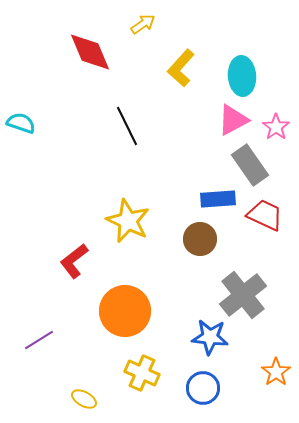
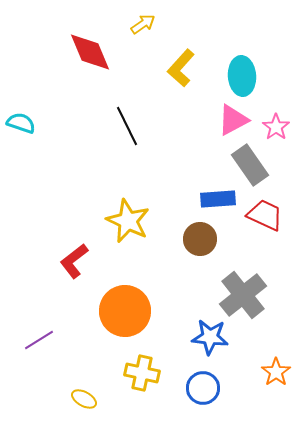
yellow cross: rotated 12 degrees counterclockwise
